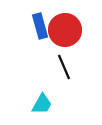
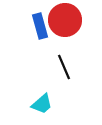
red circle: moved 10 px up
cyan trapezoid: rotated 20 degrees clockwise
